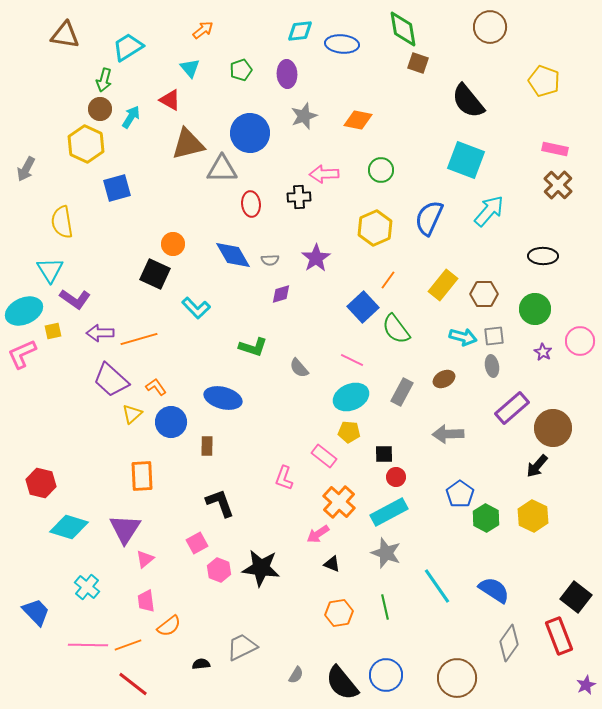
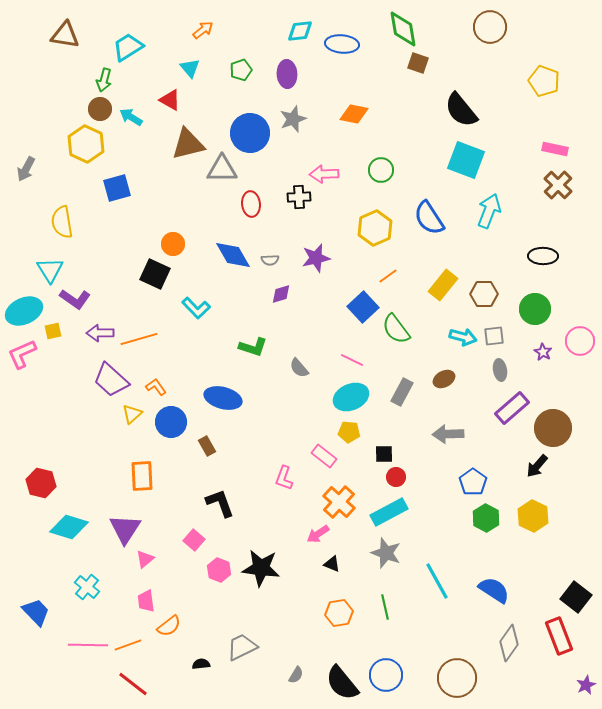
black semicircle at (468, 101): moved 7 px left, 9 px down
gray star at (304, 116): moved 11 px left, 3 px down
cyan arrow at (131, 117): rotated 90 degrees counterclockwise
orange diamond at (358, 120): moved 4 px left, 6 px up
cyan arrow at (489, 211): rotated 20 degrees counterclockwise
blue semicircle at (429, 218): rotated 57 degrees counterclockwise
purple star at (316, 258): rotated 20 degrees clockwise
orange line at (388, 280): moved 4 px up; rotated 18 degrees clockwise
gray ellipse at (492, 366): moved 8 px right, 4 px down
brown rectangle at (207, 446): rotated 30 degrees counterclockwise
blue pentagon at (460, 494): moved 13 px right, 12 px up
pink square at (197, 543): moved 3 px left, 3 px up; rotated 20 degrees counterclockwise
cyan line at (437, 586): moved 5 px up; rotated 6 degrees clockwise
